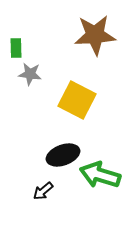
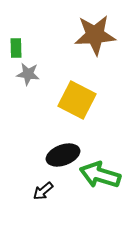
gray star: moved 2 px left
